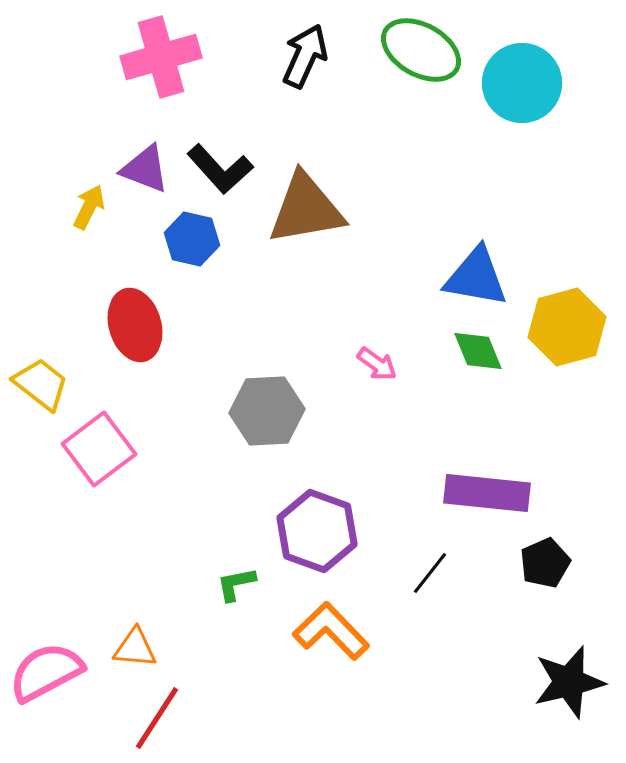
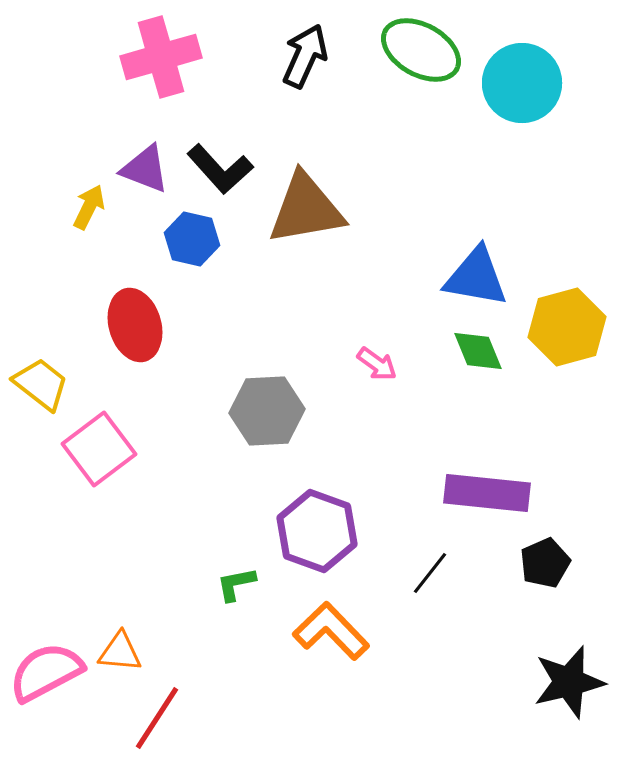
orange triangle: moved 15 px left, 4 px down
